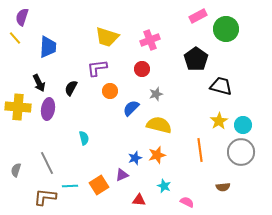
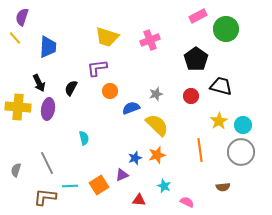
red circle: moved 49 px right, 27 px down
blue semicircle: rotated 24 degrees clockwise
yellow semicircle: moved 2 px left; rotated 30 degrees clockwise
